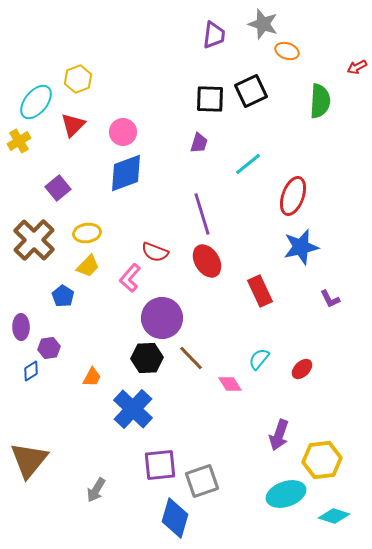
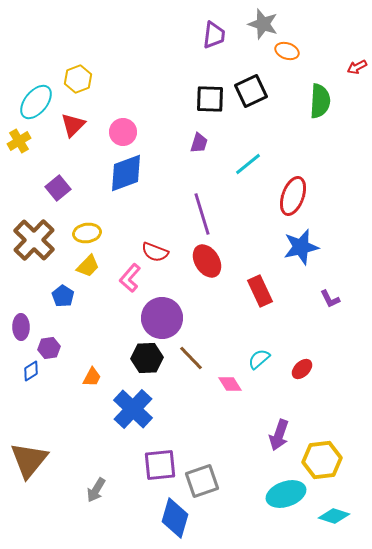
cyan semicircle at (259, 359): rotated 10 degrees clockwise
